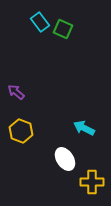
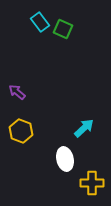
purple arrow: moved 1 px right
cyan arrow: rotated 110 degrees clockwise
white ellipse: rotated 20 degrees clockwise
yellow cross: moved 1 px down
